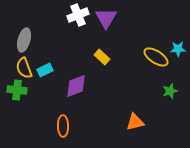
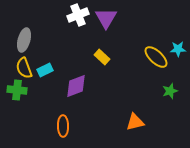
yellow ellipse: rotated 10 degrees clockwise
